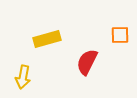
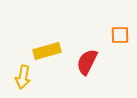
yellow rectangle: moved 12 px down
